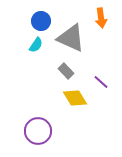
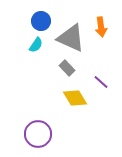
orange arrow: moved 9 px down
gray rectangle: moved 1 px right, 3 px up
purple circle: moved 3 px down
